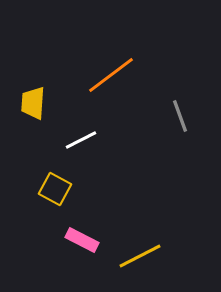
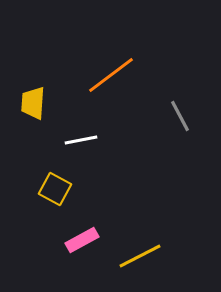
gray line: rotated 8 degrees counterclockwise
white line: rotated 16 degrees clockwise
pink rectangle: rotated 56 degrees counterclockwise
